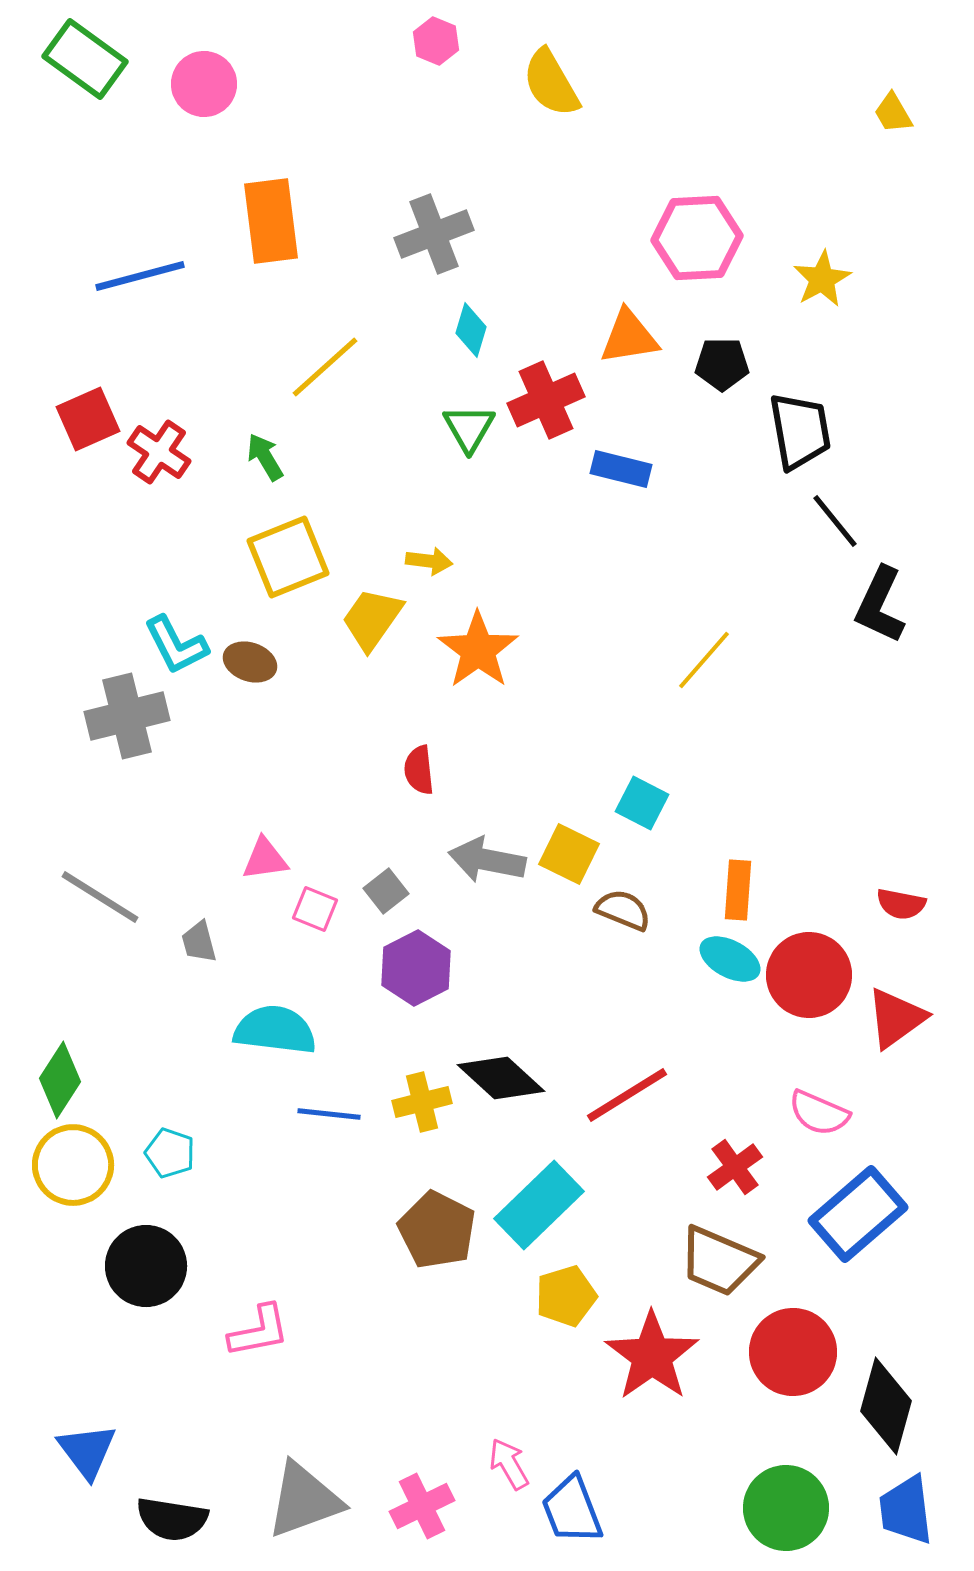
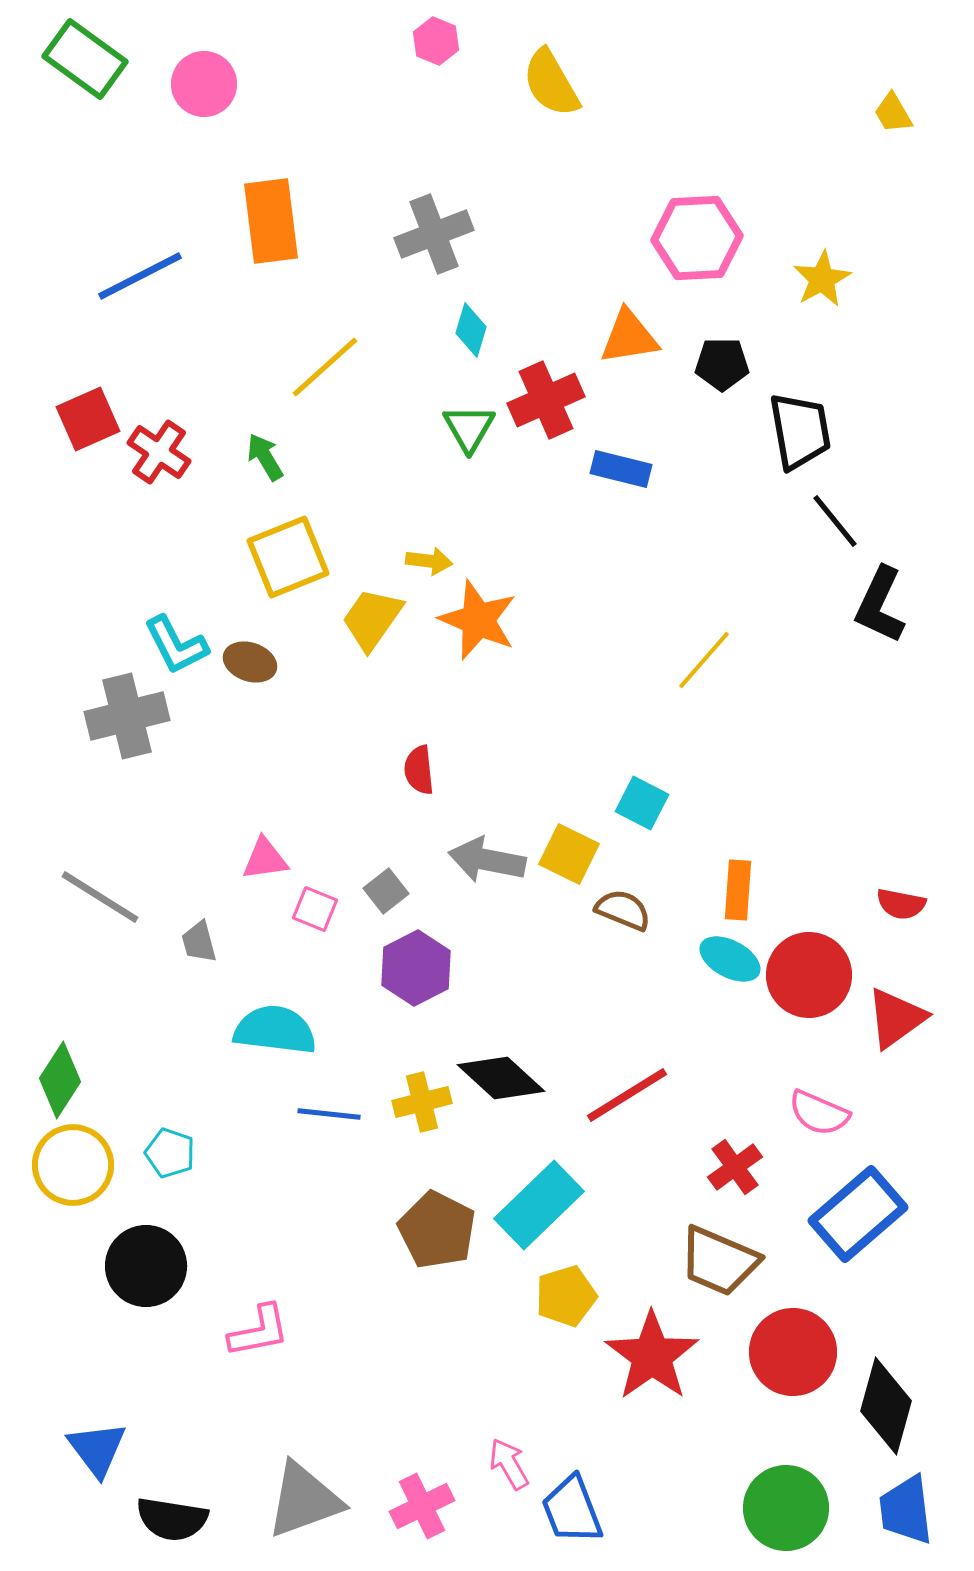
blue line at (140, 276): rotated 12 degrees counterclockwise
orange star at (478, 650): moved 30 px up; rotated 14 degrees counterclockwise
blue triangle at (87, 1451): moved 10 px right, 2 px up
